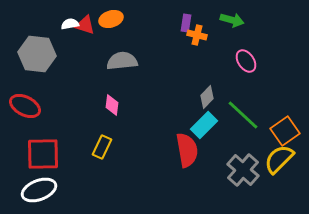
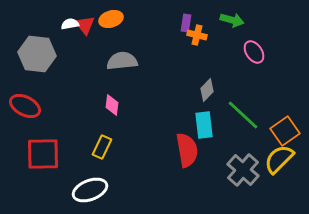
red triangle: rotated 35 degrees clockwise
pink ellipse: moved 8 px right, 9 px up
gray diamond: moved 7 px up
cyan rectangle: rotated 52 degrees counterclockwise
white ellipse: moved 51 px right
